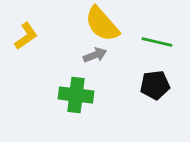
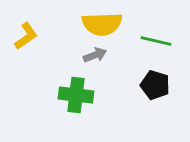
yellow semicircle: rotated 51 degrees counterclockwise
green line: moved 1 px left, 1 px up
black pentagon: rotated 24 degrees clockwise
